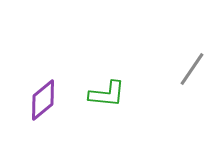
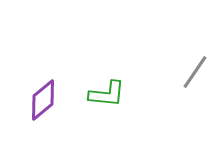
gray line: moved 3 px right, 3 px down
